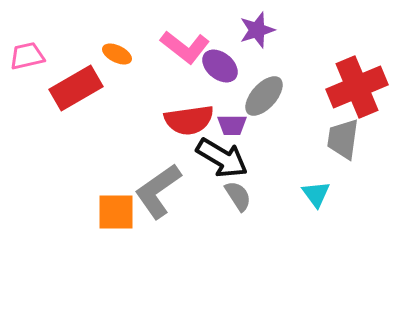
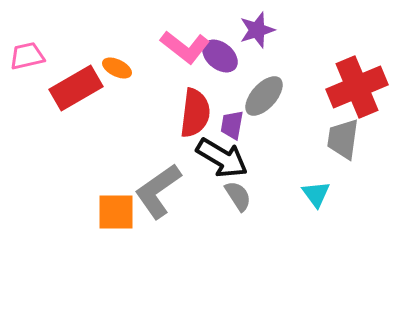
orange ellipse: moved 14 px down
purple ellipse: moved 10 px up
red semicircle: moved 6 px right, 7 px up; rotated 75 degrees counterclockwise
purple trapezoid: rotated 100 degrees clockwise
